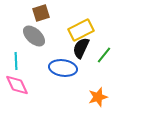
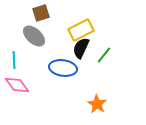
cyan line: moved 2 px left, 1 px up
pink diamond: rotated 10 degrees counterclockwise
orange star: moved 1 px left, 7 px down; rotated 24 degrees counterclockwise
